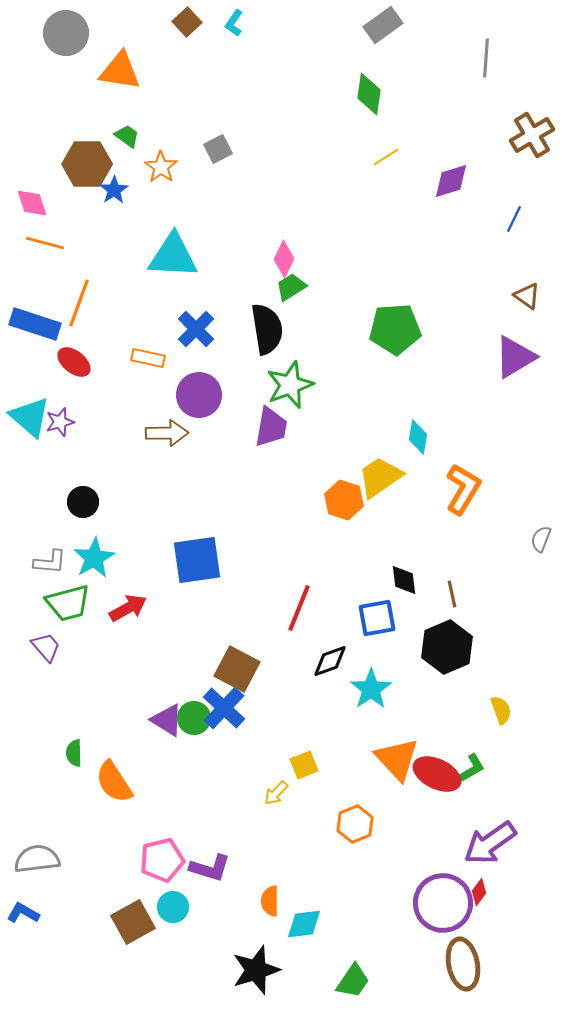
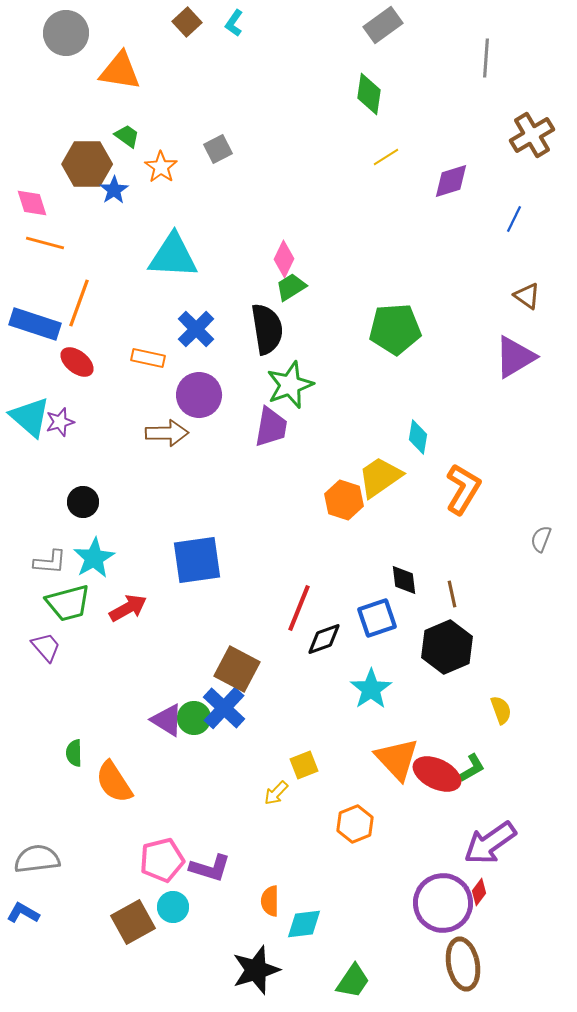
red ellipse at (74, 362): moved 3 px right
blue square at (377, 618): rotated 9 degrees counterclockwise
black diamond at (330, 661): moved 6 px left, 22 px up
